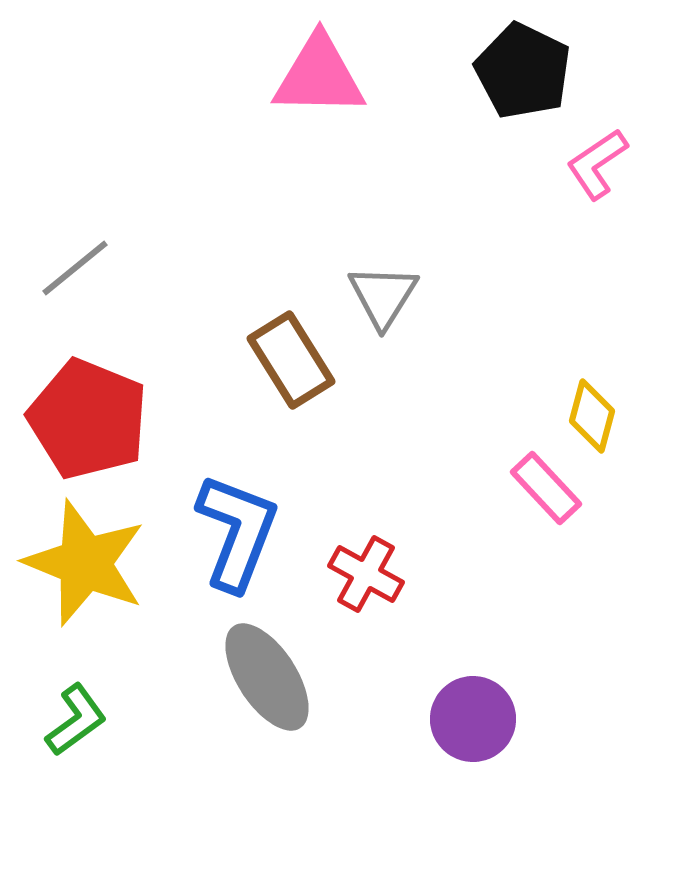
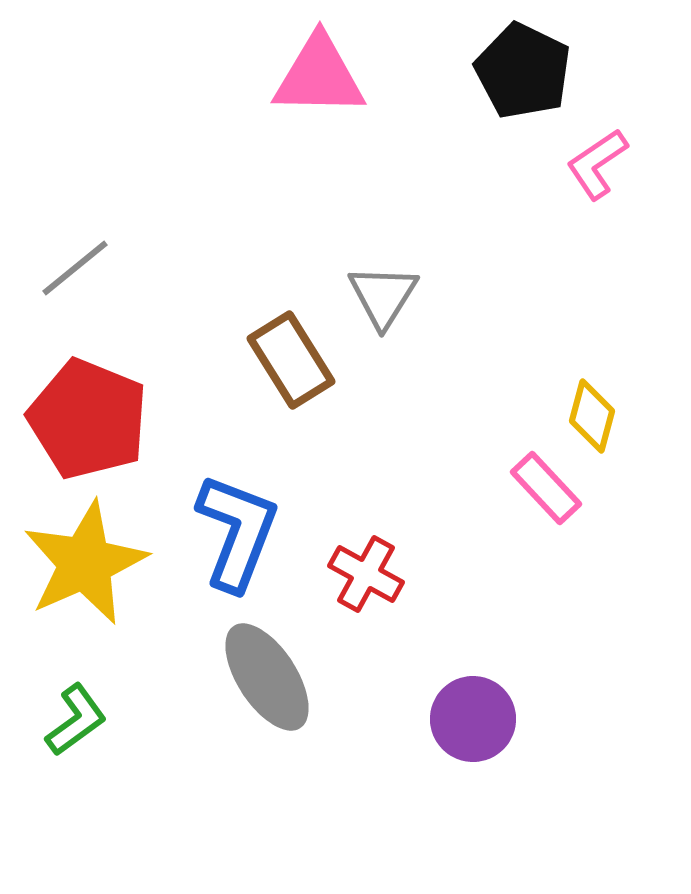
yellow star: rotated 26 degrees clockwise
